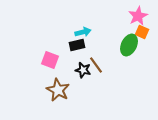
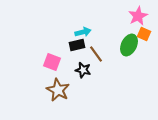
orange square: moved 2 px right, 2 px down
pink square: moved 2 px right, 2 px down
brown line: moved 11 px up
